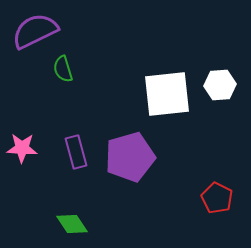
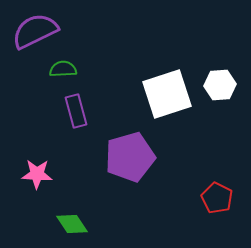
green semicircle: rotated 104 degrees clockwise
white square: rotated 12 degrees counterclockwise
pink star: moved 15 px right, 26 px down
purple rectangle: moved 41 px up
